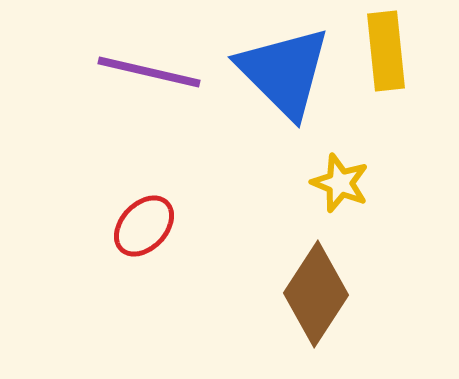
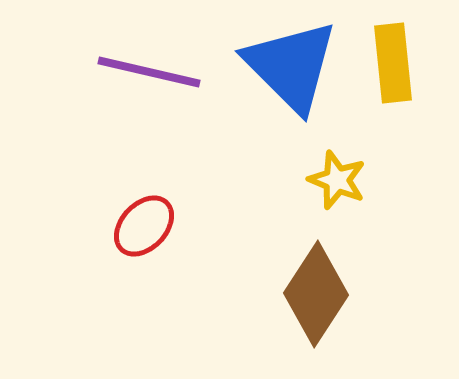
yellow rectangle: moved 7 px right, 12 px down
blue triangle: moved 7 px right, 6 px up
yellow star: moved 3 px left, 3 px up
